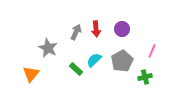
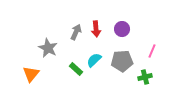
gray pentagon: rotated 25 degrees clockwise
